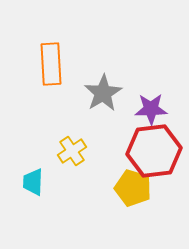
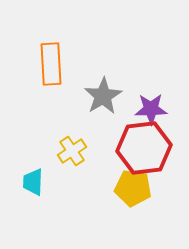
gray star: moved 3 px down
red hexagon: moved 10 px left, 3 px up
yellow pentagon: rotated 9 degrees counterclockwise
